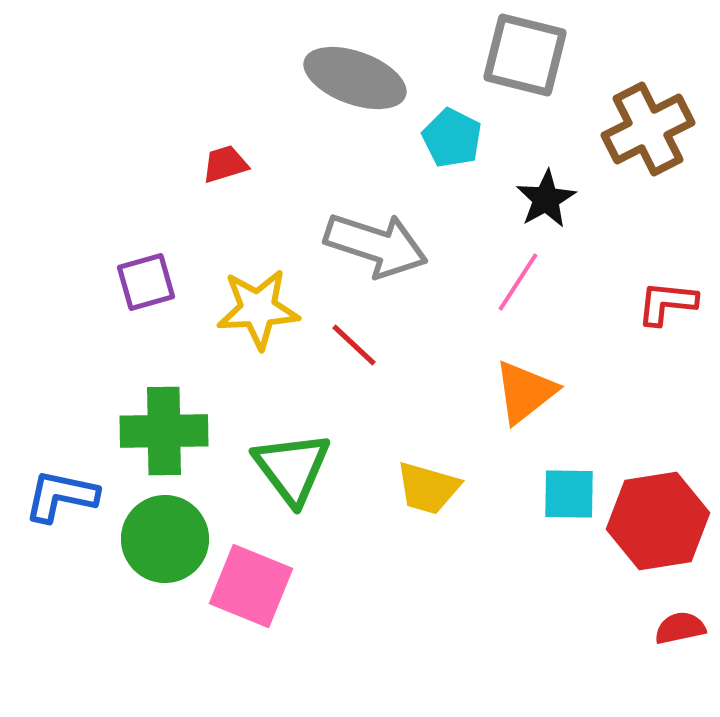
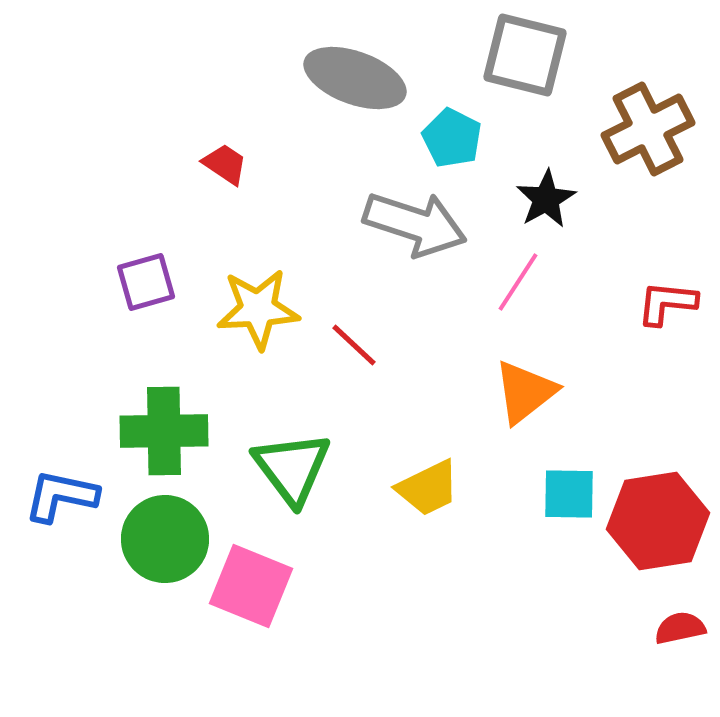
red trapezoid: rotated 51 degrees clockwise
gray arrow: moved 39 px right, 21 px up
yellow trapezoid: rotated 42 degrees counterclockwise
